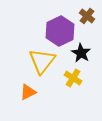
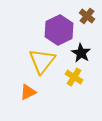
purple hexagon: moved 1 px left, 1 px up
yellow cross: moved 1 px right, 1 px up
